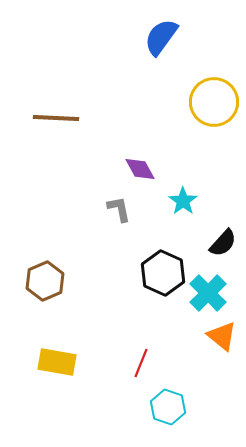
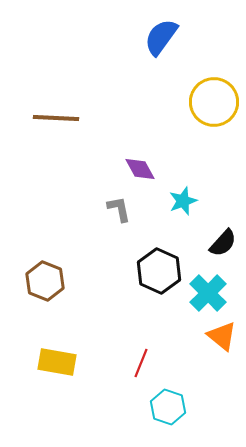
cyan star: rotated 16 degrees clockwise
black hexagon: moved 4 px left, 2 px up
brown hexagon: rotated 15 degrees counterclockwise
